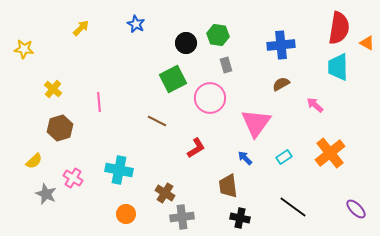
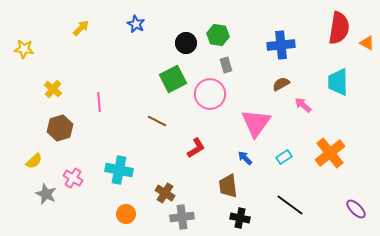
cyan trapezoid: moved 15 px down
pink circle: moved 4 px up
pink arrow: moved 12 px left
black line: moved 3 px left, 2 px up
